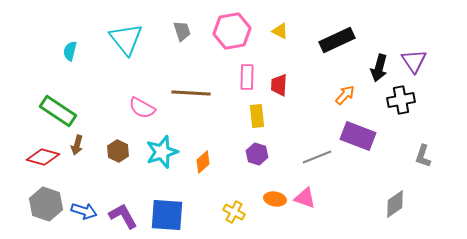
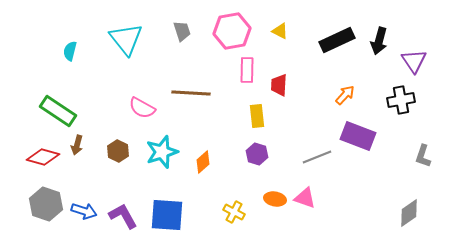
black arrow: moved 27 px up
pink rectangle: moved 7 px up
gray diamond: moved 14 px right, 9 px down
